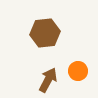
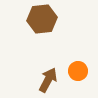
brown hexagon: moved 3 px left, 14 px up
